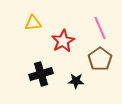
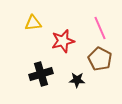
red star: rotated 15 degrees clockwise
brown pentagon: rotated 10 degrees counterclockwise
black star: moved 1 px right, 1 px up
